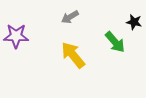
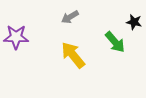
purple star: moved 1 px down
